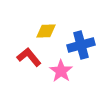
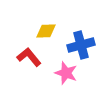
pink star: moved 5 px right, 2 px down; rotated 15 degrees counterclockwise
